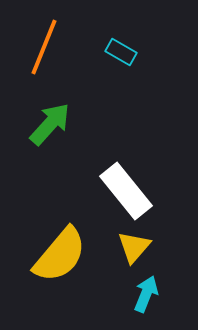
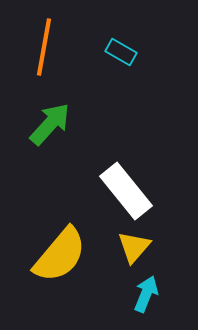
orange line: rotated 12 degrees counterclockwise
